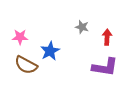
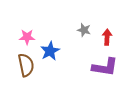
gray star: moved 2 px right, 3 px down
pink star: moved 7 px right
brown semicircle: rotated 130 degrees counterclockwise
